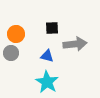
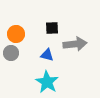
blue triangle: moved 1 px up
